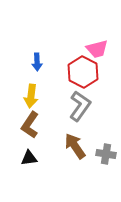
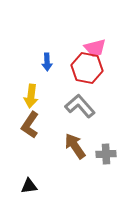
pink trapezoid: moved 2 px left, 1 px up
blue arrow: moved 10 px right
red hexagon: moved 4 px right, 4 px up; rotated 16 degrees counterclockwise
gray L-shape: rotated 76 degrees counterclockwise
gray cross: rotated 12 degrees counterclockwise
black triangle: moved 28 px down
